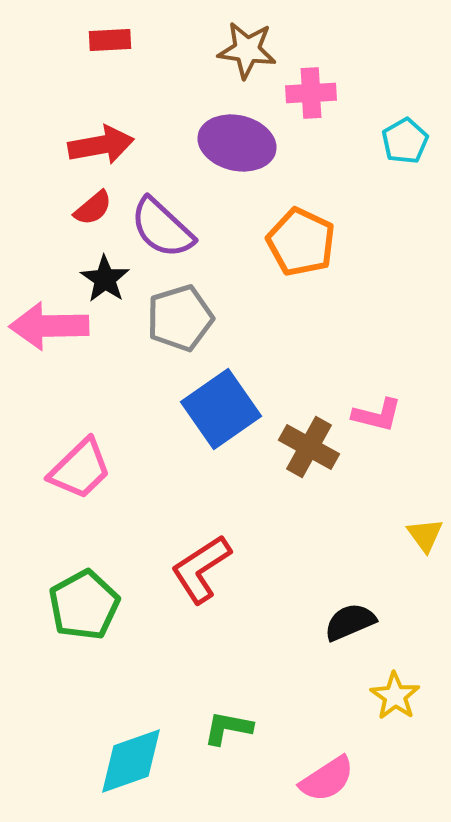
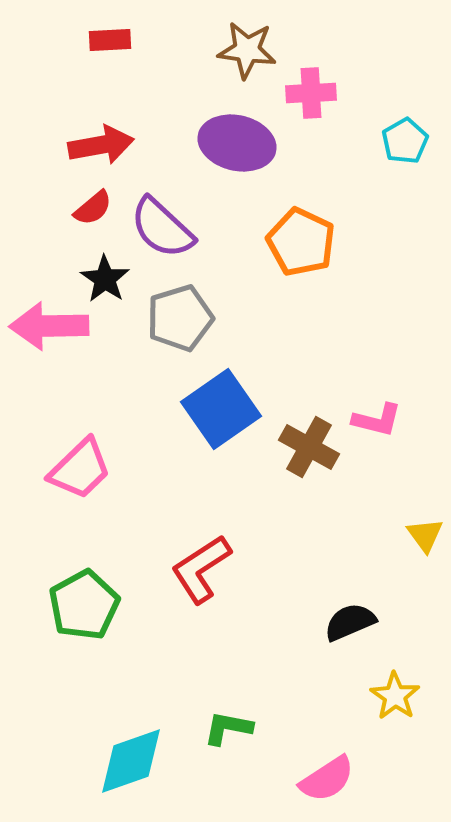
pink L-shape: moved 5 px down
